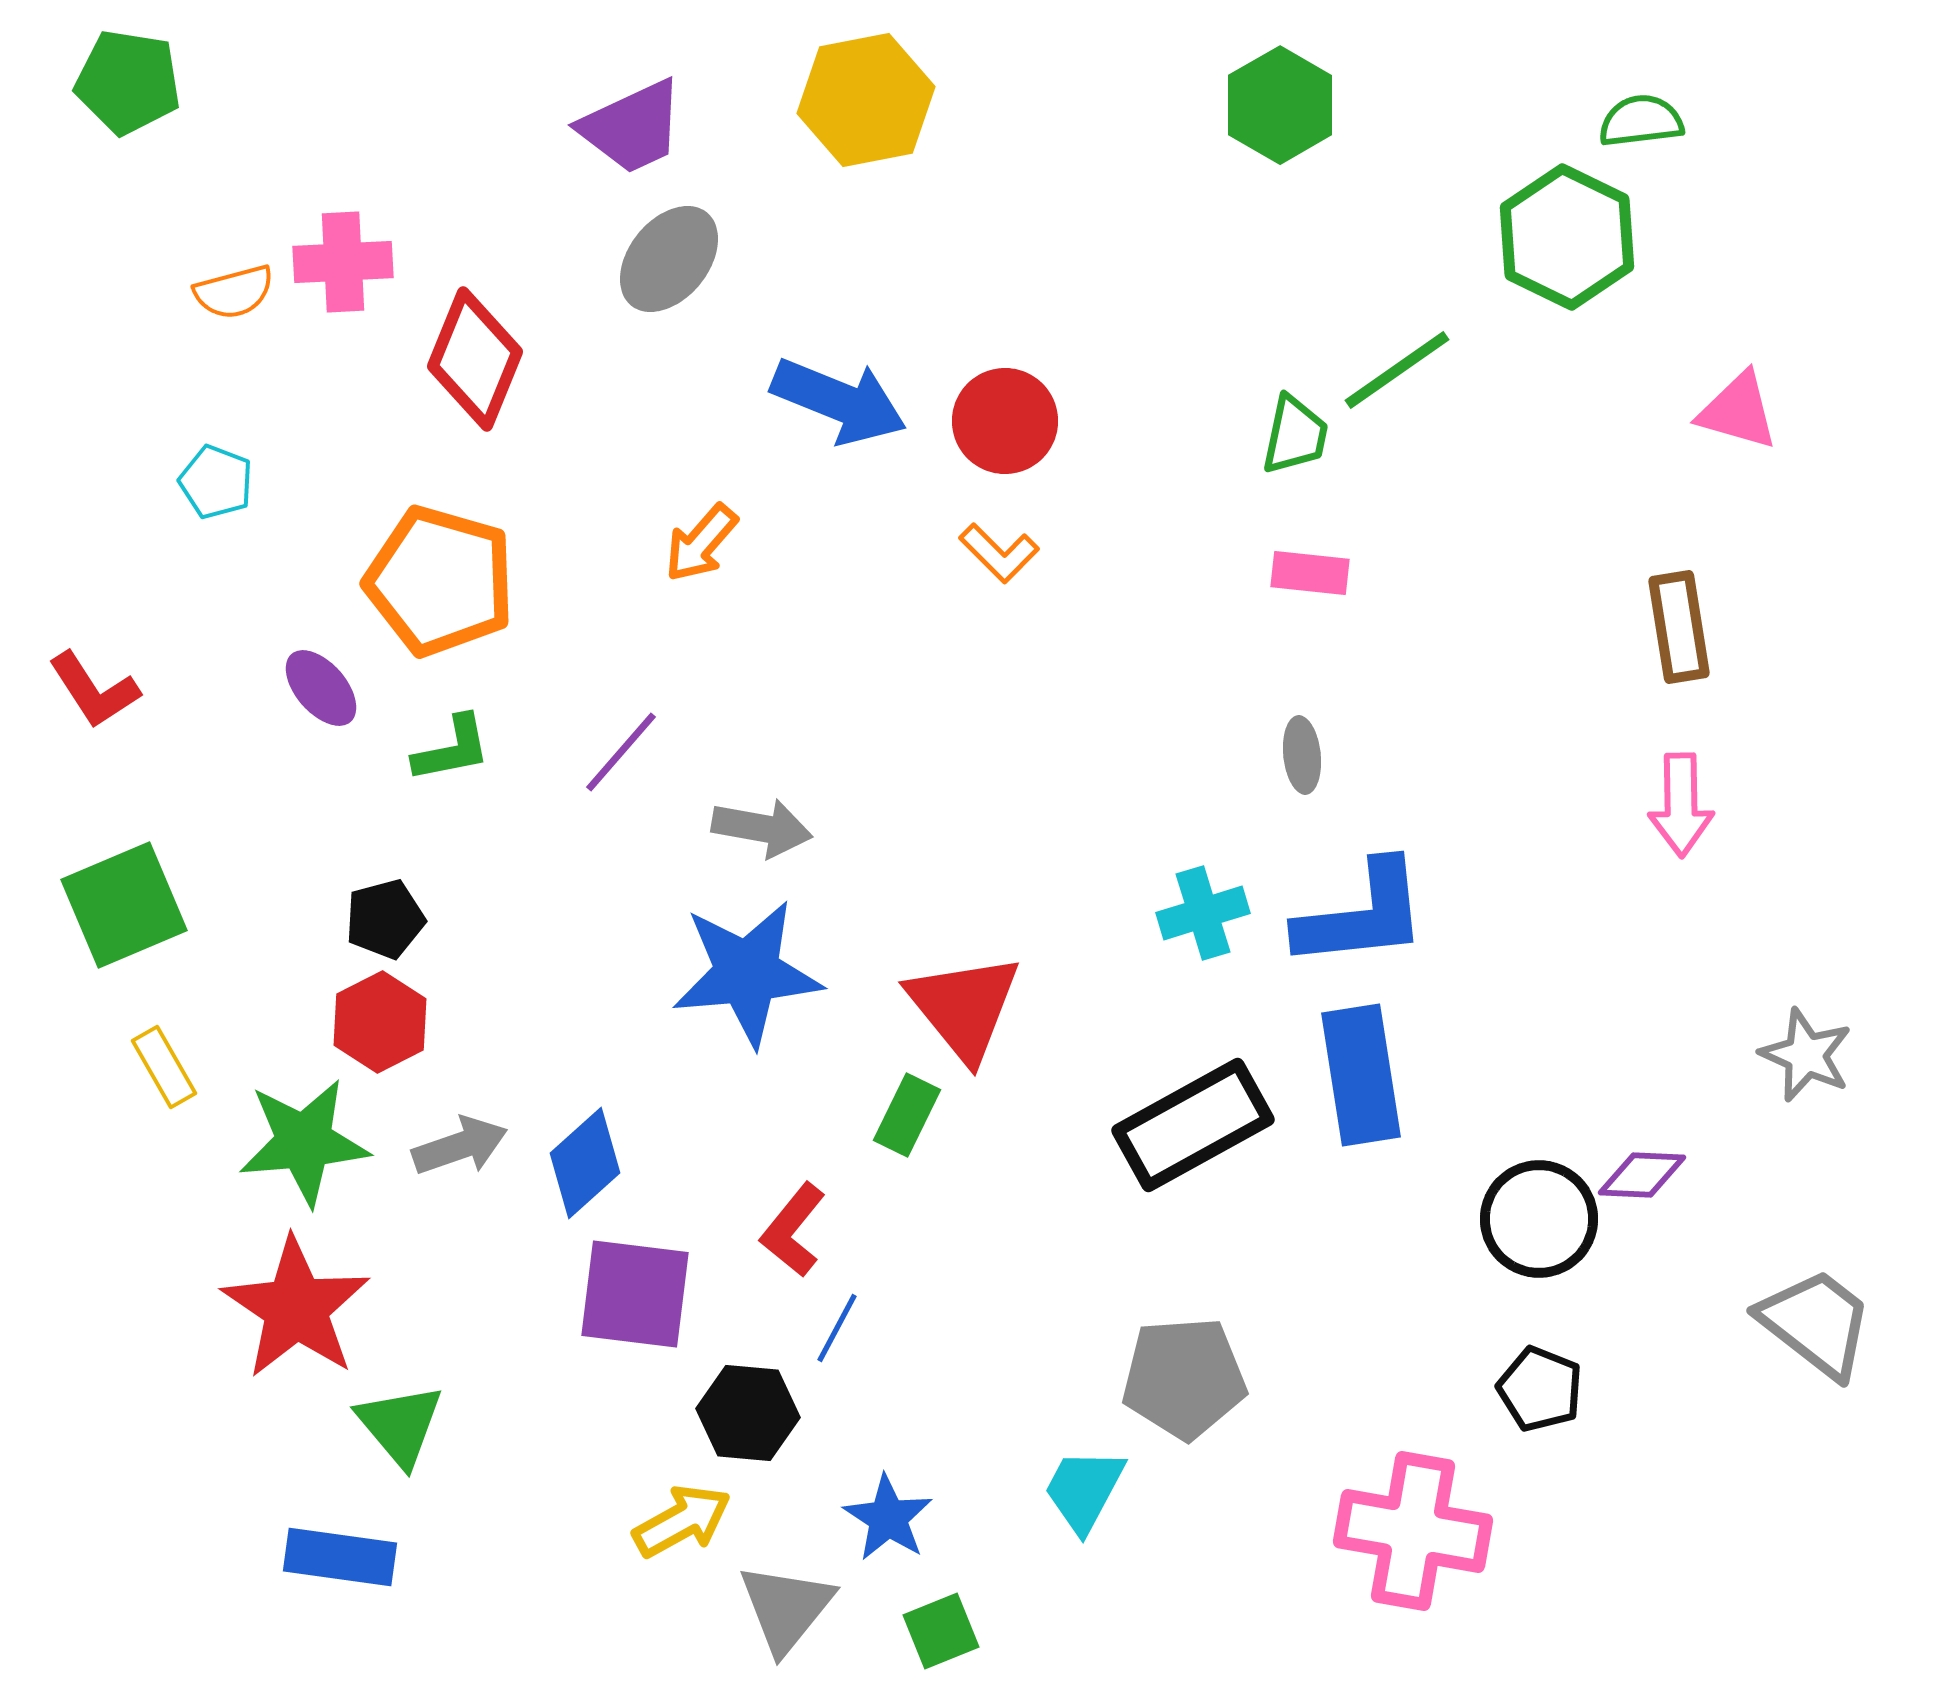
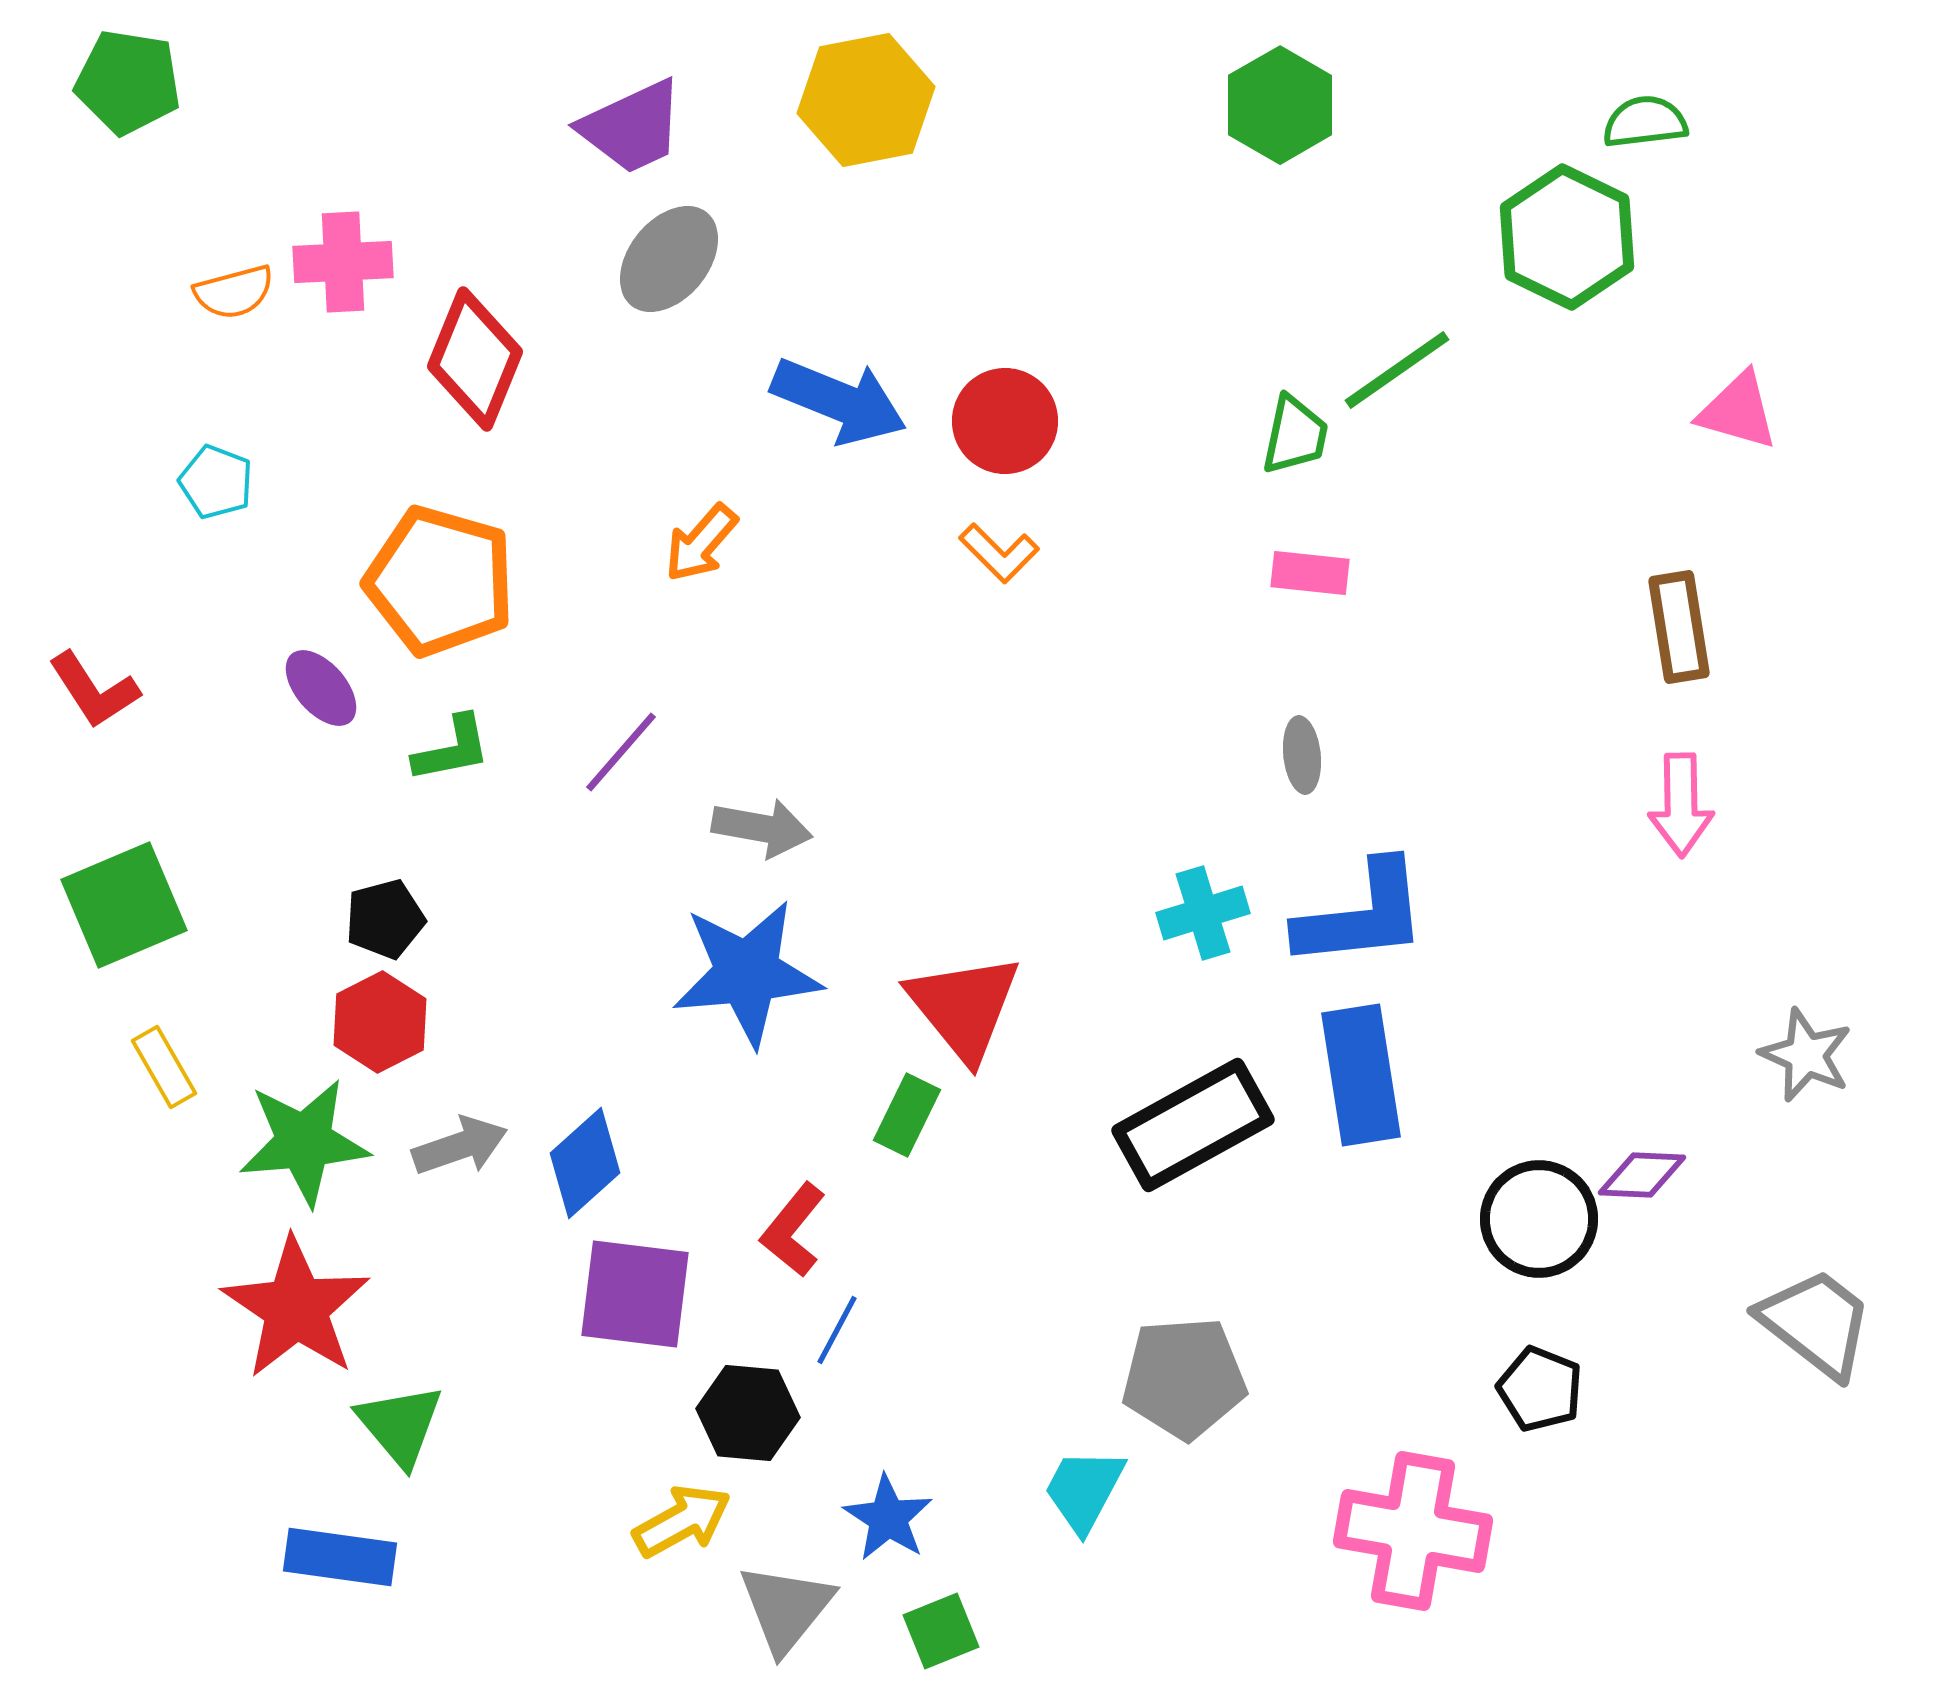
green semicircle at (1641, 121): moved 4 px right, 1 px down
blue line at (837, 1328): moved 2 px down
